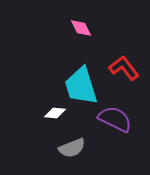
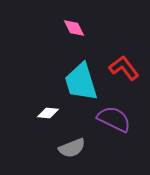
pink diamond: moved 7 px left
cyan trapezoid: moved 4 px up
white diamond: moved 7 px left
purple semicircle: moved 1 px left
